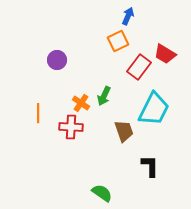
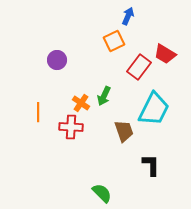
orange square: moved 4 px left
orange line: moved 1 px up
black L-shape: moved 1 px right, 1 px up
green semicircle: rotated 10 degrees clockwise
